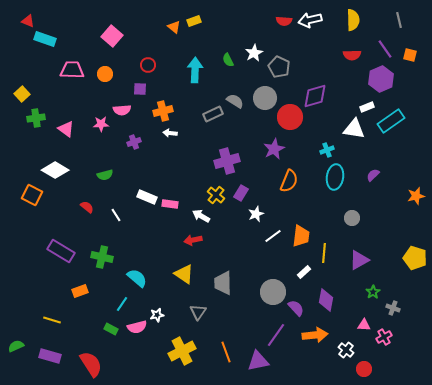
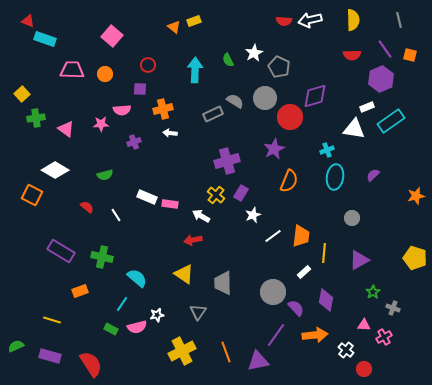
orange cross at (163, 111): moved 2 px up
white star at (256, 214): moved 3 px left, 1 px down
